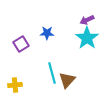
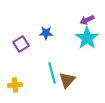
blue star: moved 1 px left
